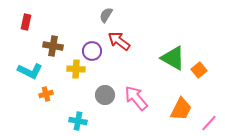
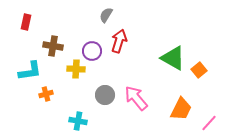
red arrow: rotated 70 degrees clockwise
cyan L-shape: rotated 35 degrees counterclockwise
